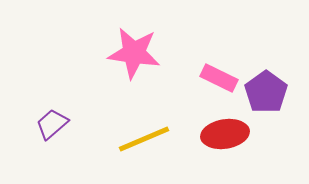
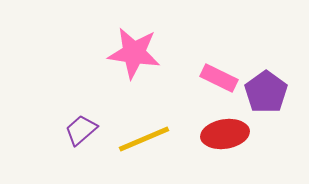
purple trapezoid: moved 29 px right, 6 px down
